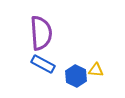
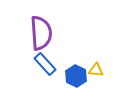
blue rectangle: moved 2 px right; rotated 20 degrees clockwise
